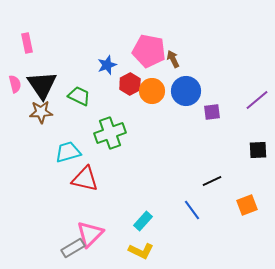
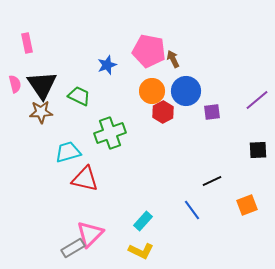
red hexagon: moved 33 px right, 28 px down
